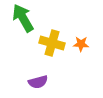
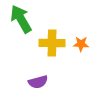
green arrow: moved 2 px left, 1 px down
yellow cross: rotated 15 degrees counterclockwise
